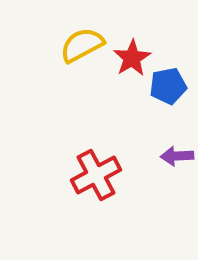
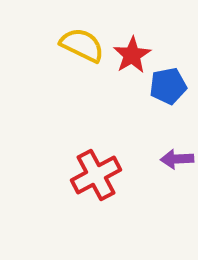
yellow semicircle: rotated 54 degrees clockwise
red star: moved 3 px up
purple arrow: moved 3 px down
